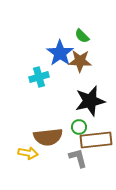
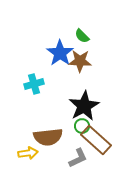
cyan cross: moved 5 px left, 7 px down
black star: moved 6 px left, 5 px down; rotated 16 degrees counterclockwise
green circle: moved 3 px right, 1 px up
brown rectangle: rotated 48 degrees clockwise
yellow arrow: rotated 18 degrees counterclockwise
gray L-shape: rotated 80 degrees clockwise
